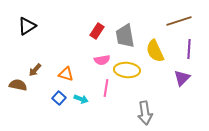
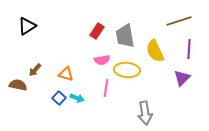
cyan arrow: moved 4 px left, 1 px up
